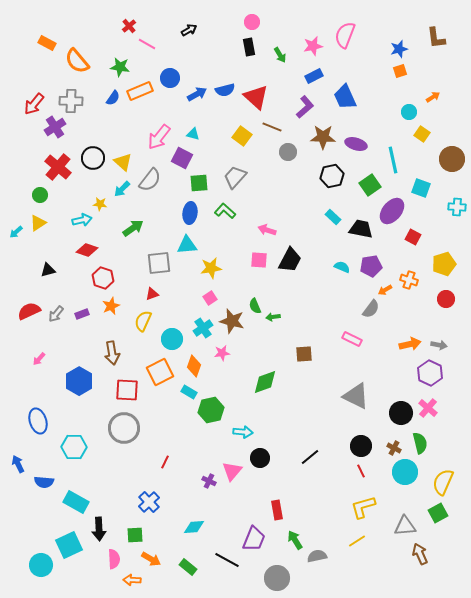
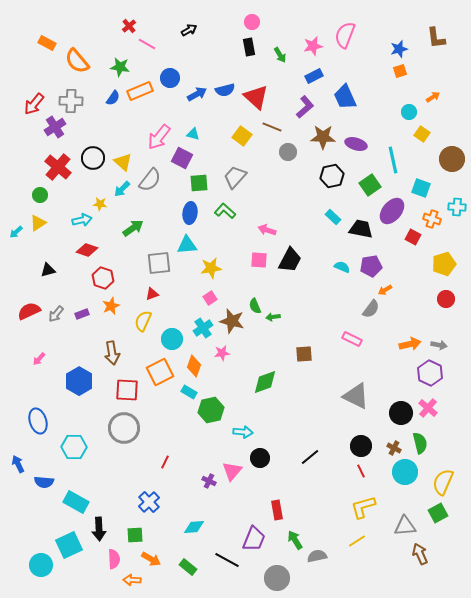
orange cross at (409, 280): moved 23 px right, 61 px up
